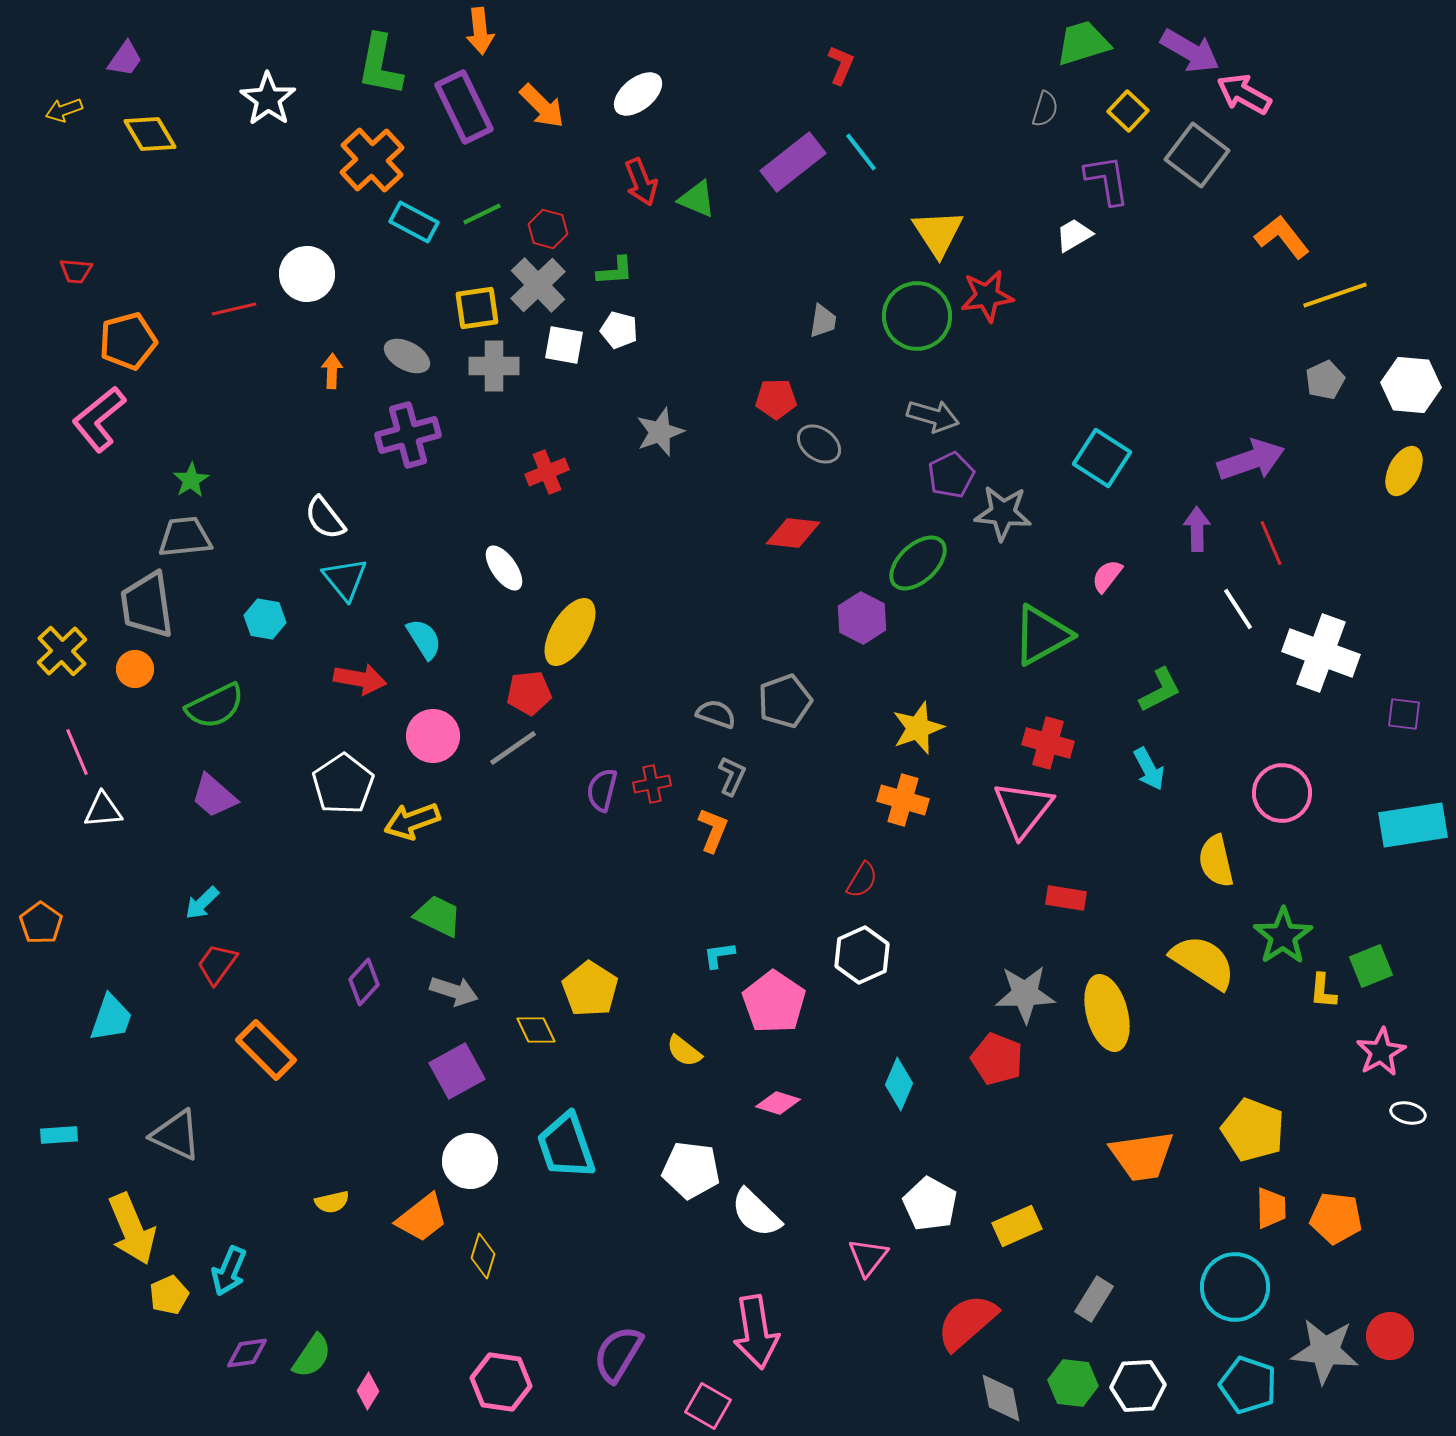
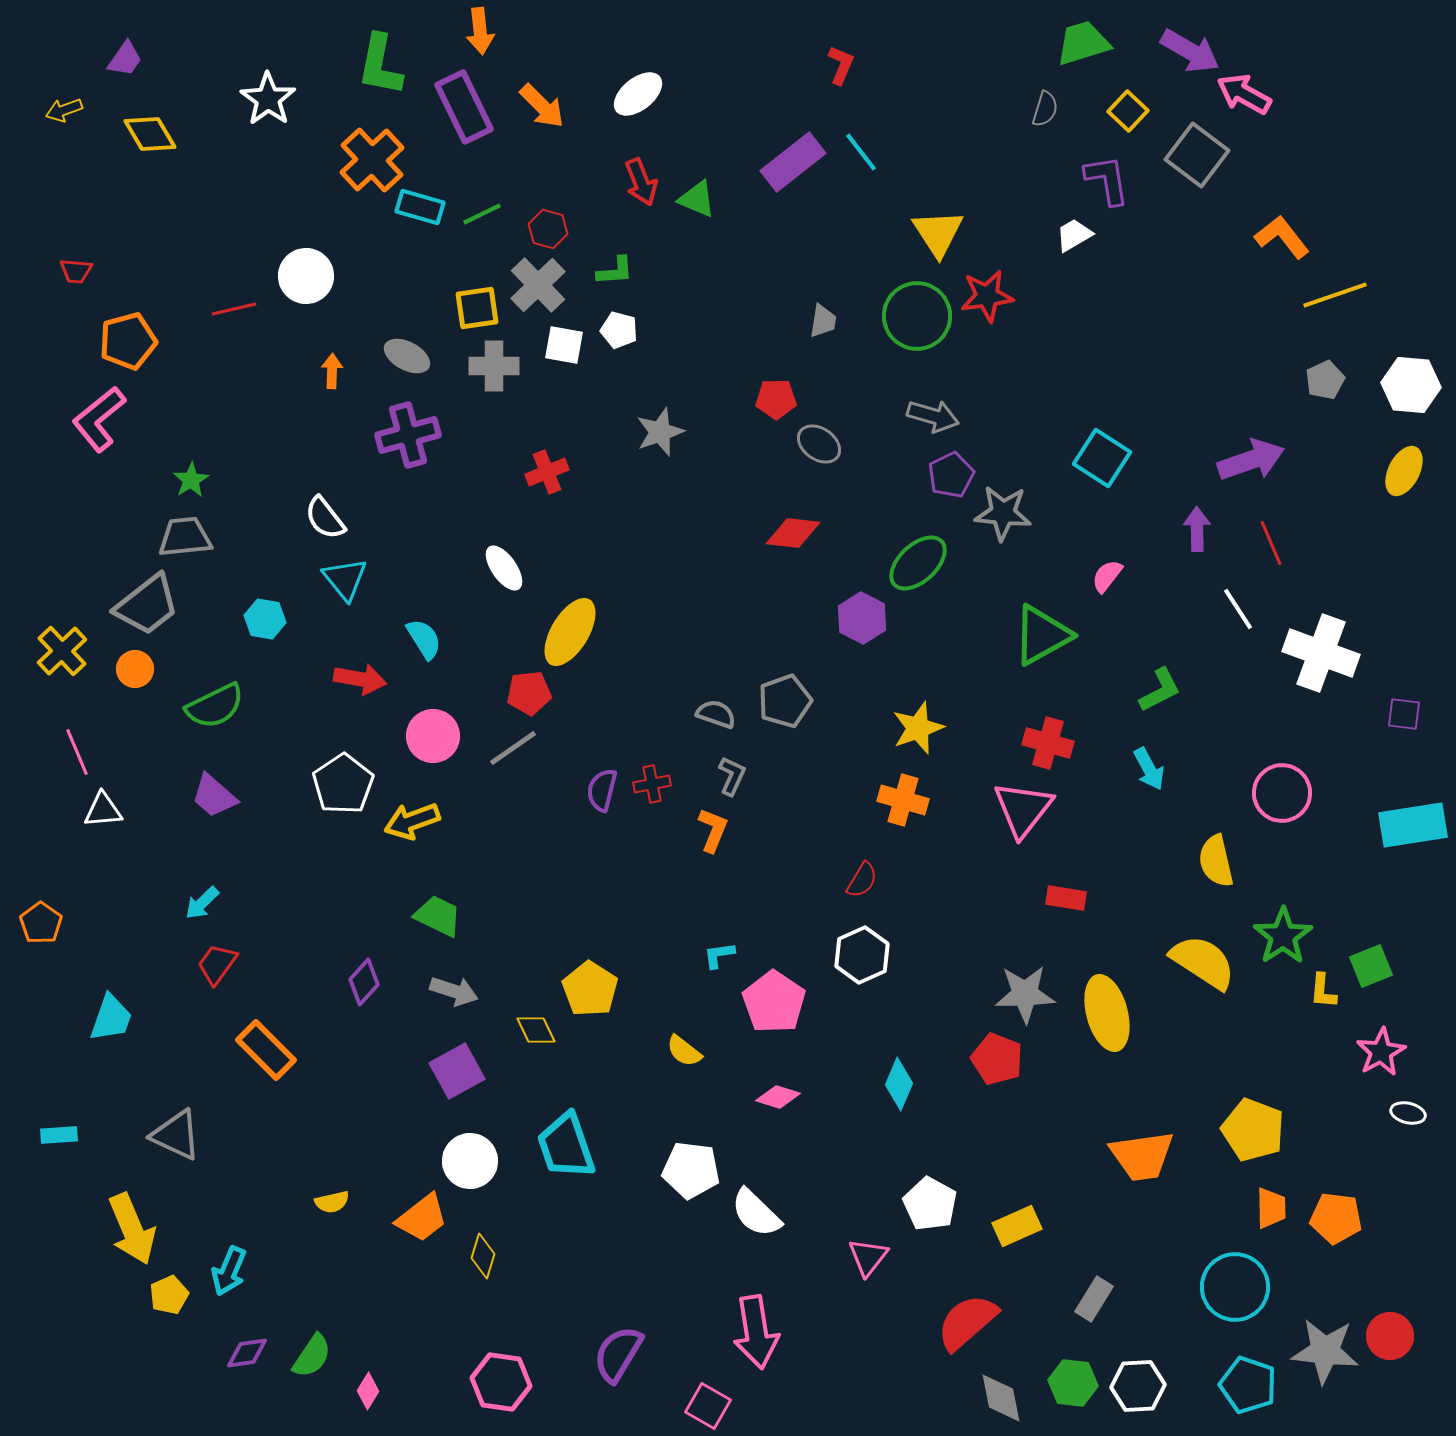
cyan rectangle at (414, 222): moved 6 px right, 15 px up; rotated 12 degrees counterclockwise
white circle at (307, 274): moved 1 px left, 2 px down
gray trapezoid at (147, 605): rotated 120 degrees counterclockwise
pink diamond at (778, 1103): moved 6 px up
